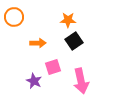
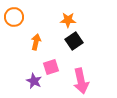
orange arrow: moved 2 px left, 1 px up; rotated 77 degrees counterclockwise
pink square: moved 2 px left
